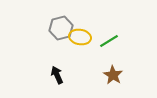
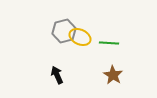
gray hexagon: moved 3 px right, 3 px down
yellow ellipse: rotated 15 degrees clockwise
green line: moved 2 px down; rotated 36 degrees clockwise
